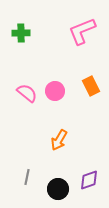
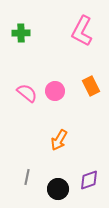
pink L-shape: rotated 40 degrees counterclockwise
